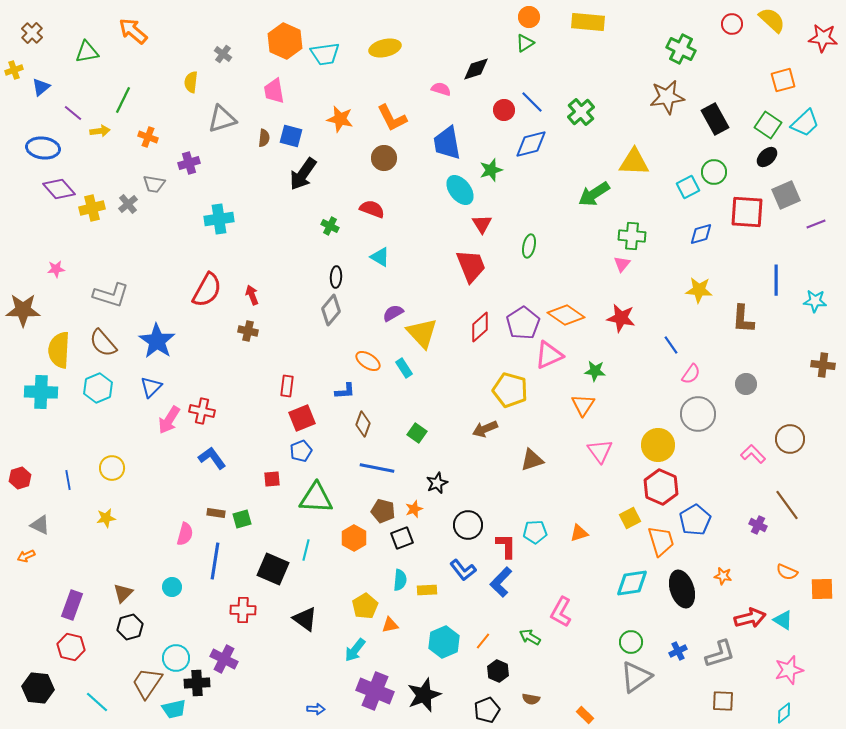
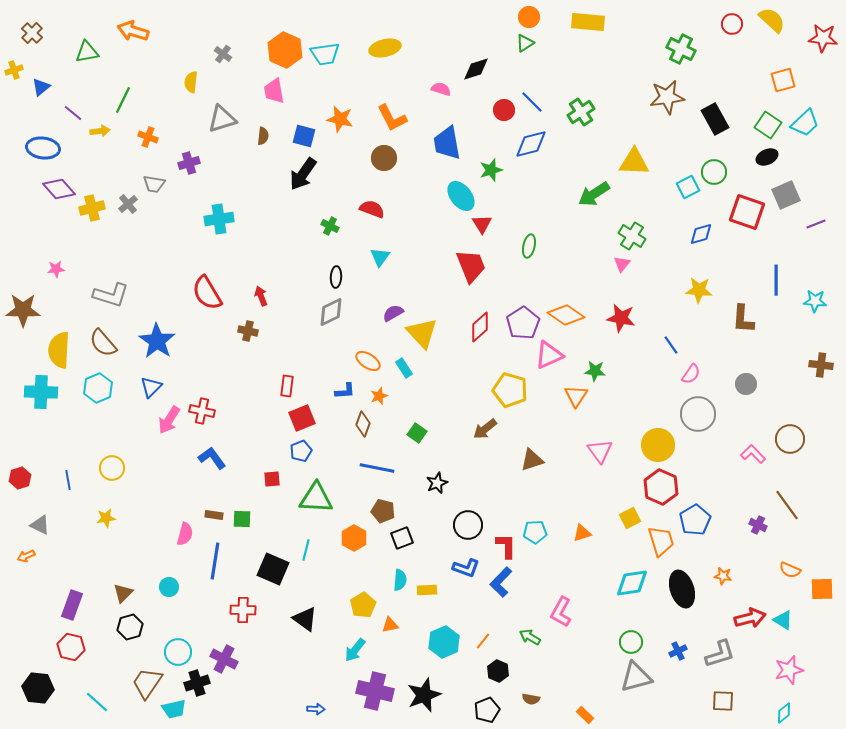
orange arrow at (133, 31): rotated 24 degrees counterclockwise
orange hexagon at (285, 41): moved 9 px down
green cross at (581, 112): rotated 8 degrees clockwise
blue square at (291, 136): moved 13 px right
brown semicircle at (264, 138): moved 1 px left, 2 px up
black ellipse at (767, 157): rotated 20 degrees clockwise
cyan ellipse at (460, 190): moved 1 px right, 6 px down
red square at (747, 212): rotated 15 degrees clockwise
green cross at (632, 236): rotated 28 degrees clockwise
cyan triangle at (380, 257): rotated 35 degrees clockwise
red semicircle at (207, 290): moved 3 px down; rotated 120 degrees clockwise
red arrow at (252, 295): moved 9 px right, 1 px down
gray diamond at (331, 310): moved 2 px down; rotated 24 degrees clockwise
brown cross at (823, 365): moved 2 px left
orange triangle at (583, 405): moved 7 px left, 9 px up
brown arrow at (485, 429): rotated 15 degrees counterclockwise
orange star at (414, 509): moved 35 px left, 113 px up
brown rectangle at (216, 513): moved 2 px left, 2 px down
green square at (242, 519): rotated 18 degrees clockwise
orange triangle at (579, 533): moved 3 px right
blue L-shape at (463, 570): moved 3 px right, 2 px up; rotated 32 degrees counterclockwise
orange semicircle at (787, 572): moved 3 px right, 2 px up
cyan circle at (172, 587): moved 3 px left
yellow pentagon at (365, 606): moved 2 px left, 1 px up
cyan circle at (176, 658): moved 2 px right, 6 px up
gray triangle at (636, 677): rotated 20 degrees clockwise
black cross at (197, 683): rotated 15 degrees counterclockwise
purple cross at (375, 691): rotated 9 degrees counterclockwise
